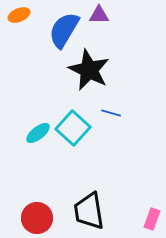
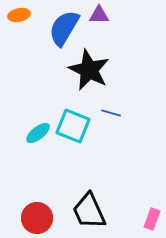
orange ellipse: rotated 10 degrees clockwise
blue semicircle: moved 2 px up
cyan square: moved 2 px up; rotated 20 degrees counterclockwise
black trapezoid: rotated 15 degrees counterclockwise
